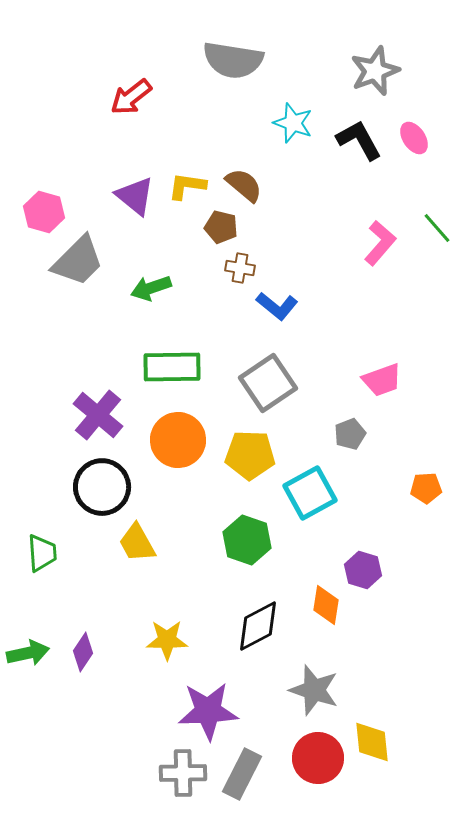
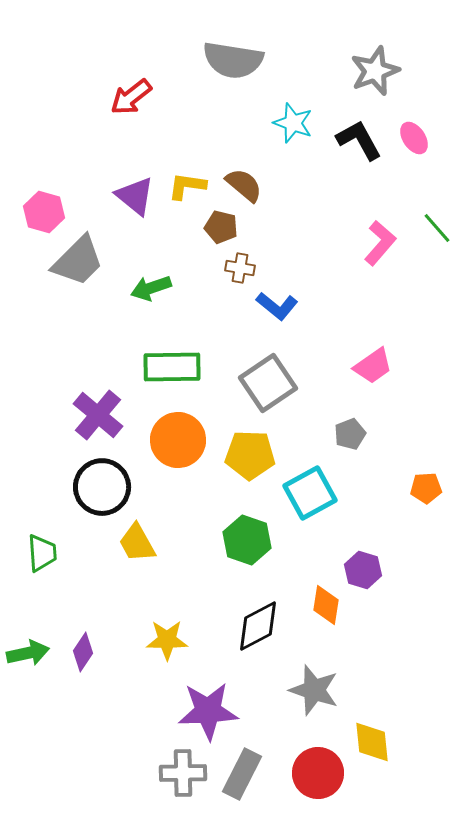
pink trapezoid at (382, 380): moved 9 px left, 14 px up; rotated 15 degrees counterclockwise
red circle at (318, 758): moved 15 px down
